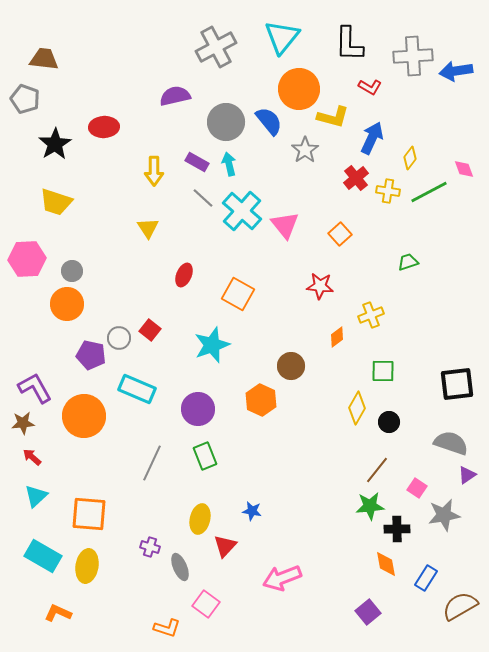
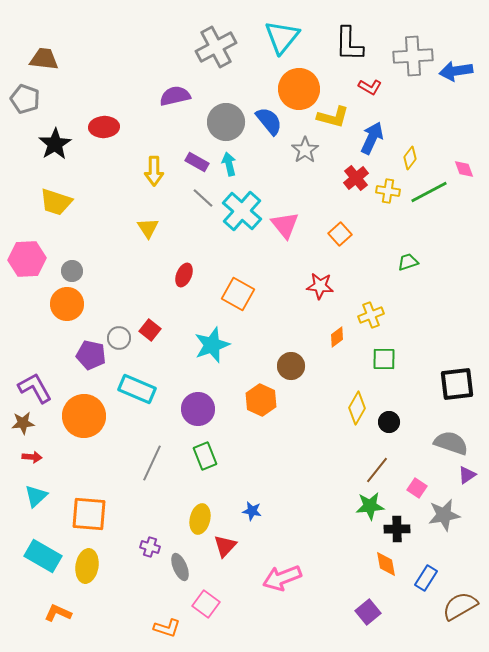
green square at (383, 371): moved 1 px right, 12 px up
red arrow at (32, 457): rotated 144 degrees clockwise
